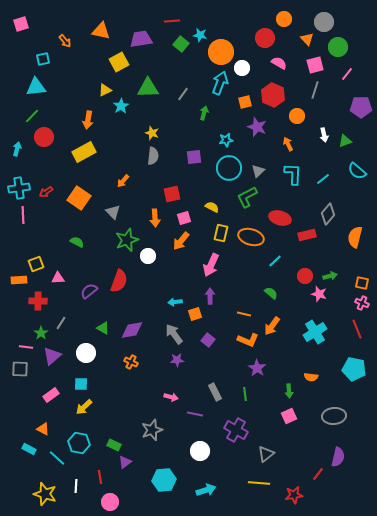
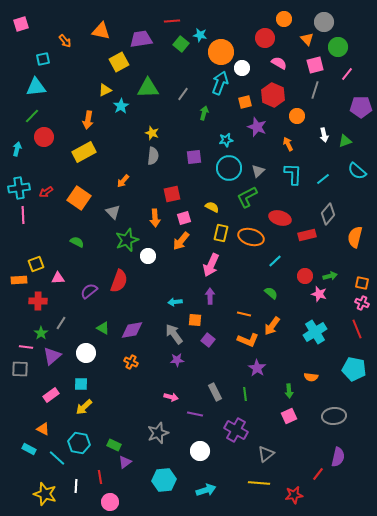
orange square at (195, 314): moved 6 px down; rotated 24 degrees clockwise
gray star at (152, 430): moved 6 px right, 3 px down
